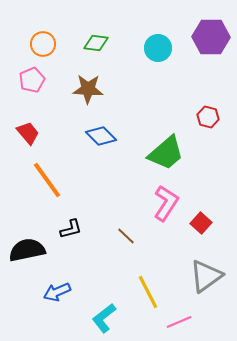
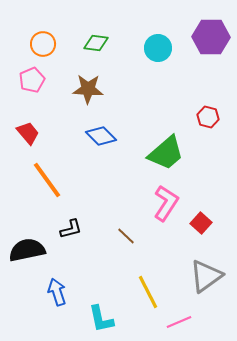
blue arrow: rotated 96 degrees clockwise
cyan L-shape: moved 3 px left, 1 px down; rotated 64 degrees counterclockwise
